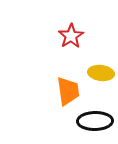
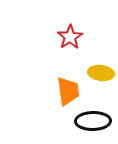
red star: moved 1 px left, 1 px down
black ellipse: moved 2 px left
